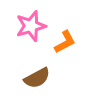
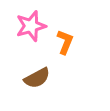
orange L-shape: rotated 40 degrees counterclockwise
